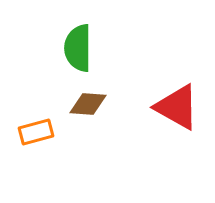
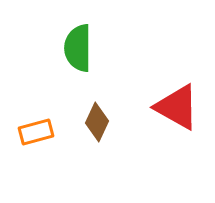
brown diamond: moved 9 px right, 18 px down; rotated 69 degrees counterclockwise
